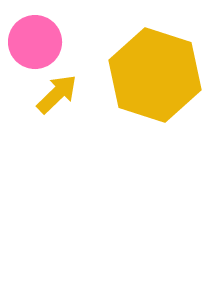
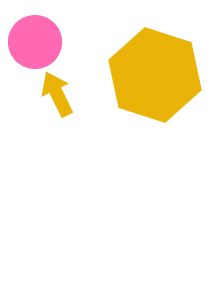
yellow arrow: rotated 72 degrees counterclockwise
